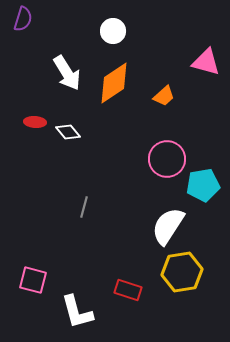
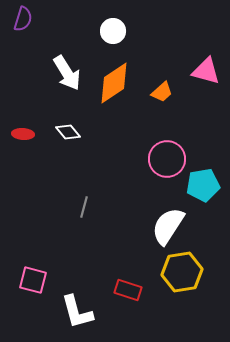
pink triangle: moved 9 px down
orange trapezoid: moved 2 px left, 4 px up
red ellipse: moved 12 px left, 12 px down
